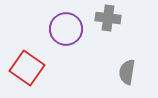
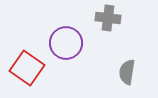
purple circle: moved 14 px down
